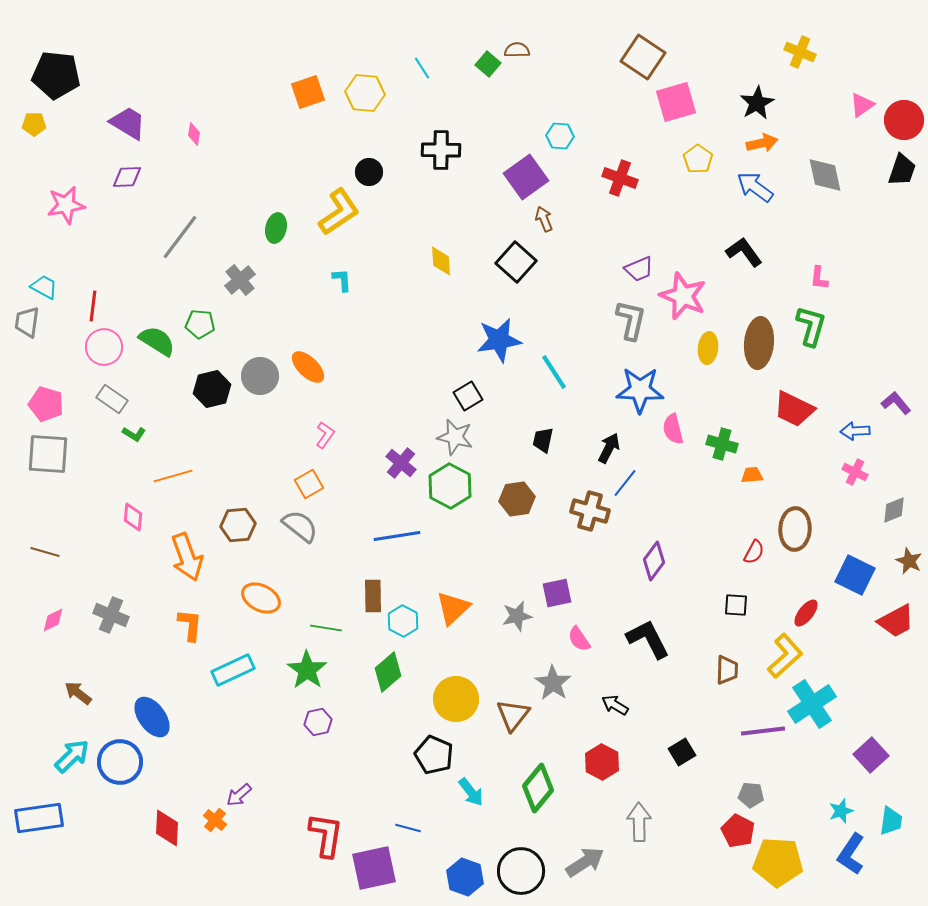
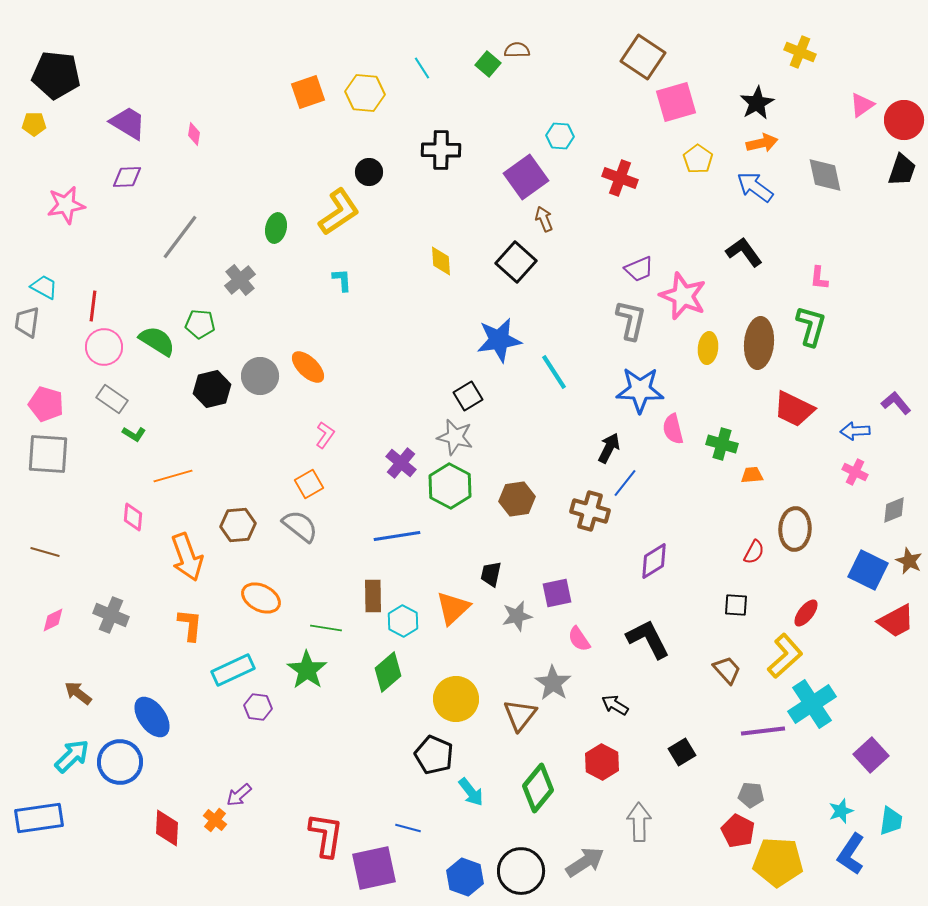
black trapezoid at (543, 440): moved 52 px left, 134 px down
purple diamond at (654, 561): rotated 21 degrees clockwise
blue square at (855, 575): moved 13 px right, 5 px up
brown trapezoid at (727, 670): rotated 44 degrees counterclockwise
brown triangle at (513, 715): moved 7 px right
purple hexagon at (318, 722): moved 60 px left, 15 px up; rotated 20 degrees clockwise
